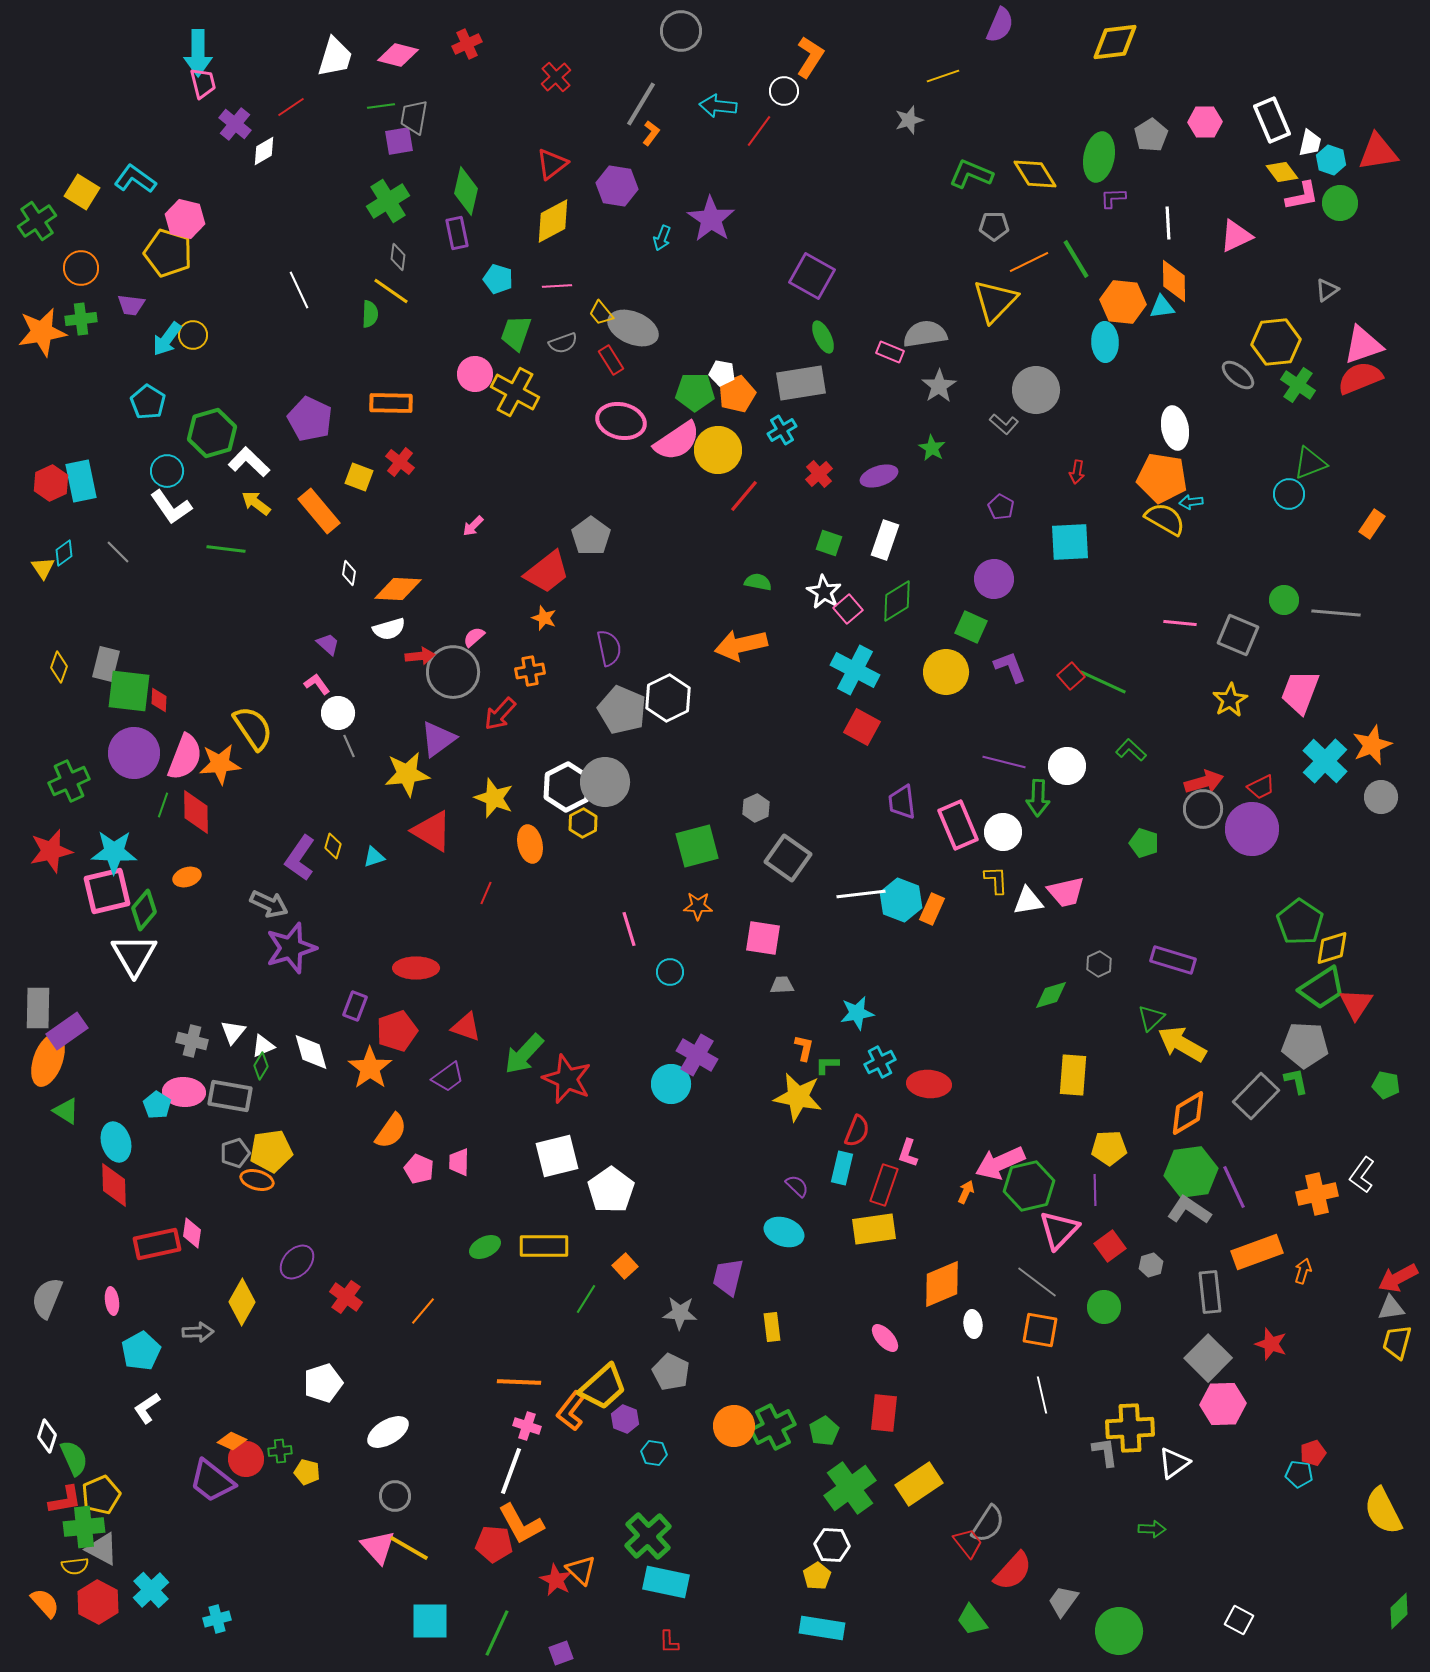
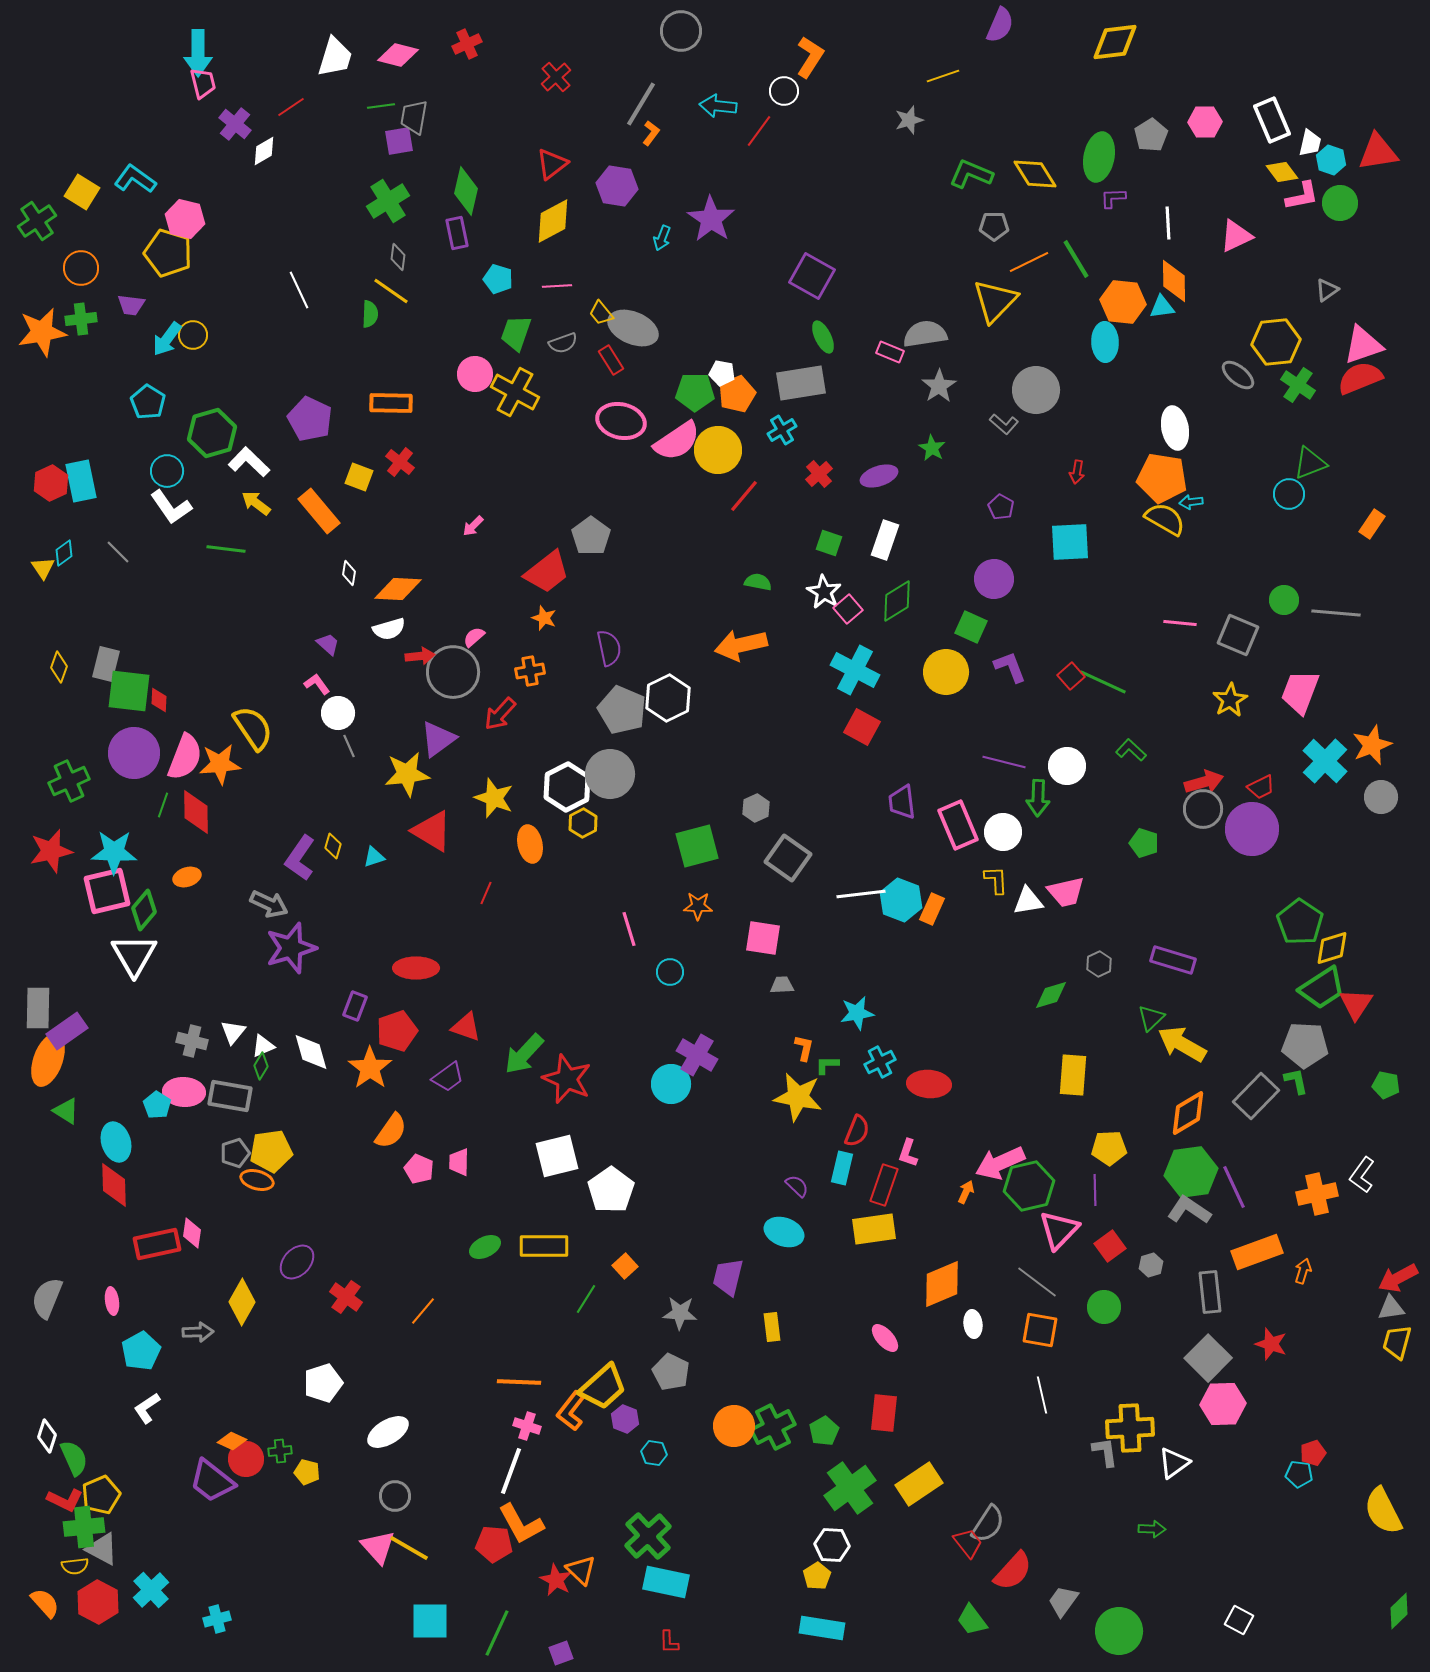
gray circle at (605, 782): moved 5 px right, 8 px up
red L-shape at (65, 1500): rotated 36 degrees clockwise
